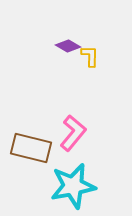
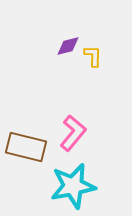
purple diamond: rotated 45 degrees counterclockwise
yellow L-shape: moved 3 px right
brown rectangle: moved 5 px left, 1 px up
